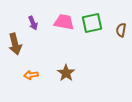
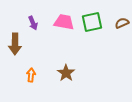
green square: moved 1 px up
brown semicircle: moved 1 px right, 7 px up; rotated 56 degrees clockwise
brown arrow: rotated 15 degrees clockwise
orange arrow: rotated 104 degrees clockwise
